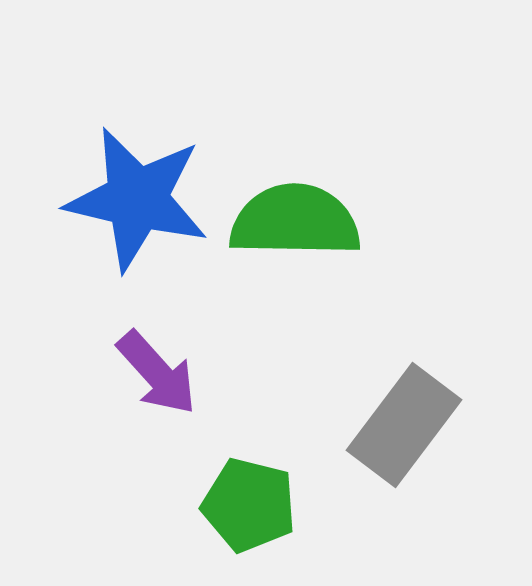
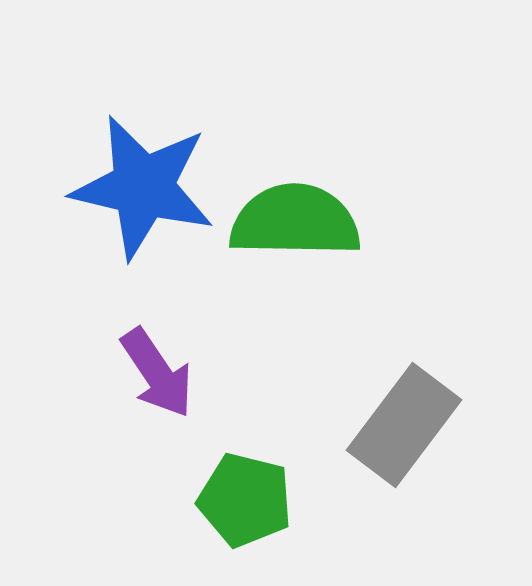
blue star: moved 6 px right, 12 px up
purple arrow: rotated 8 degrees clockwise
green pentagon: moved 4 px left, 5 px up
